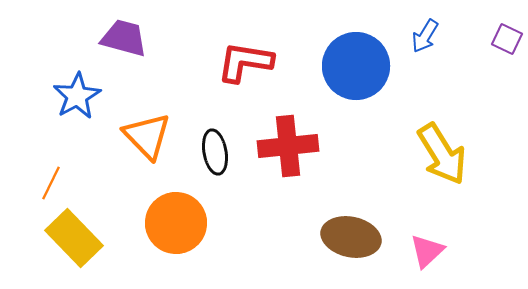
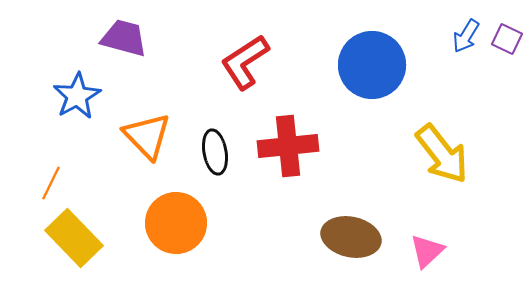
blue arrow: moved 41 px right
red L-shape: rotated 42 degrees counterclockwise
blue circle: moved 16 px right, 1 px up
yellow arrow: rotated 6 degrees counterclockwise
